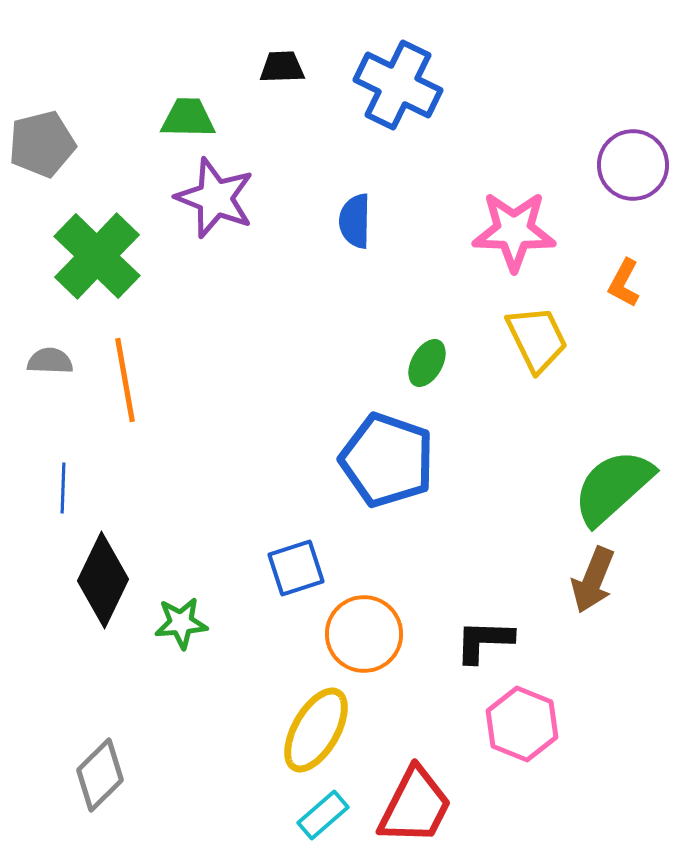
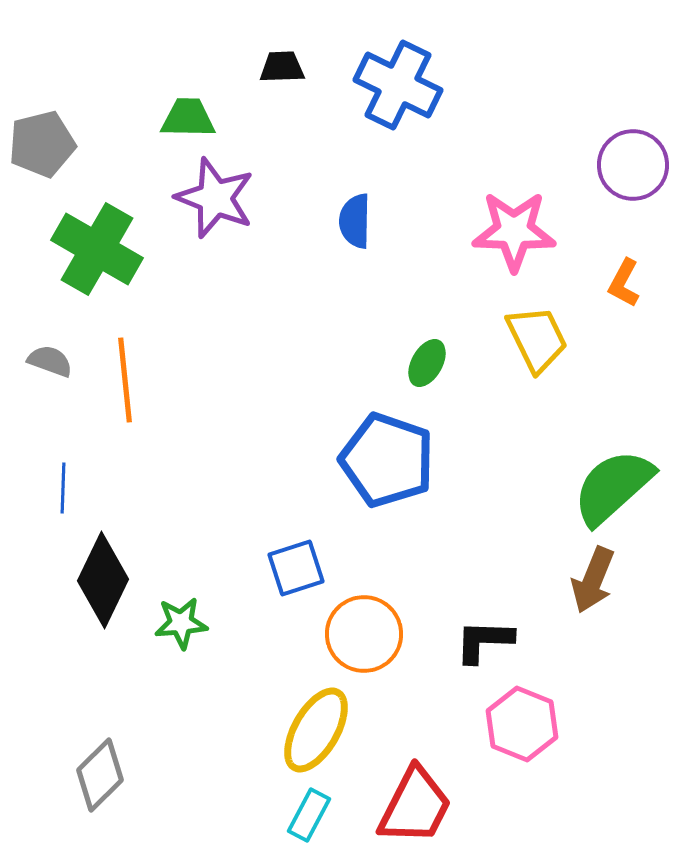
green cross: moved 7 px up; rotated 14 degrees counterclockwise
gray semicircle: rotated 18 degrees clockwise
orange line: rotated 4 degrees clockwise
cyan rectangle: moved 14 px left; rotated 21 degrees counterclockwise
